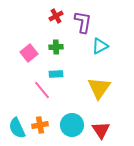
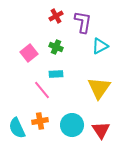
green cross: rotated 24 degrees clockwise
orange cross: moved 4 px up
